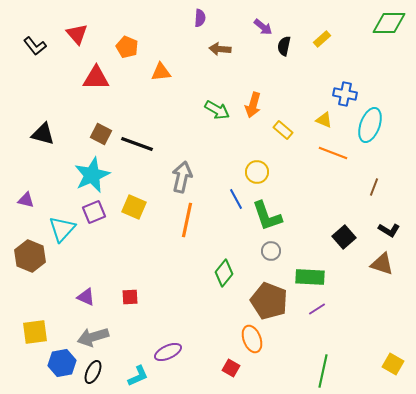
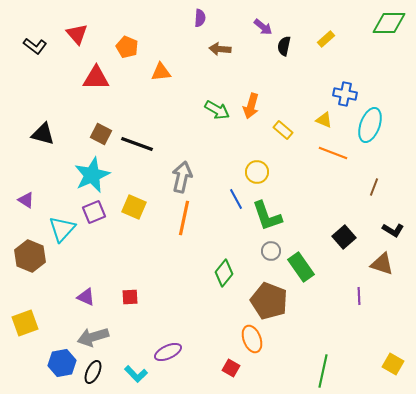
yellow rectangle at (322, 39): moved 4 px right
black L-shape at (35, 46): rotated 15 degrees counterclockwise
orange arrow at (253, 105): moved 2 px left, 1 px down
purple triangle at (26, 200): rotated 18 degrees clockwise
orange line at (187, 220): moved 3 px left, 2 px up
black L-shape at (389, 230): moved 4 px right
green rectangle at (310, 277): moved 9 px left, 10 px up; rotated 52 degrees clockwise
purple line at (317, 309): moved 42 px right, 13 px up; rotated 60 degrees counterclockwise
yellow square at (35, 332): moved 10 px left, 9 px up; rotated 12 degrees counterclockwise
cyan L-shape at (138, 376): moved 2 px left, 2 px up; rotated 70 degrees clockwise
